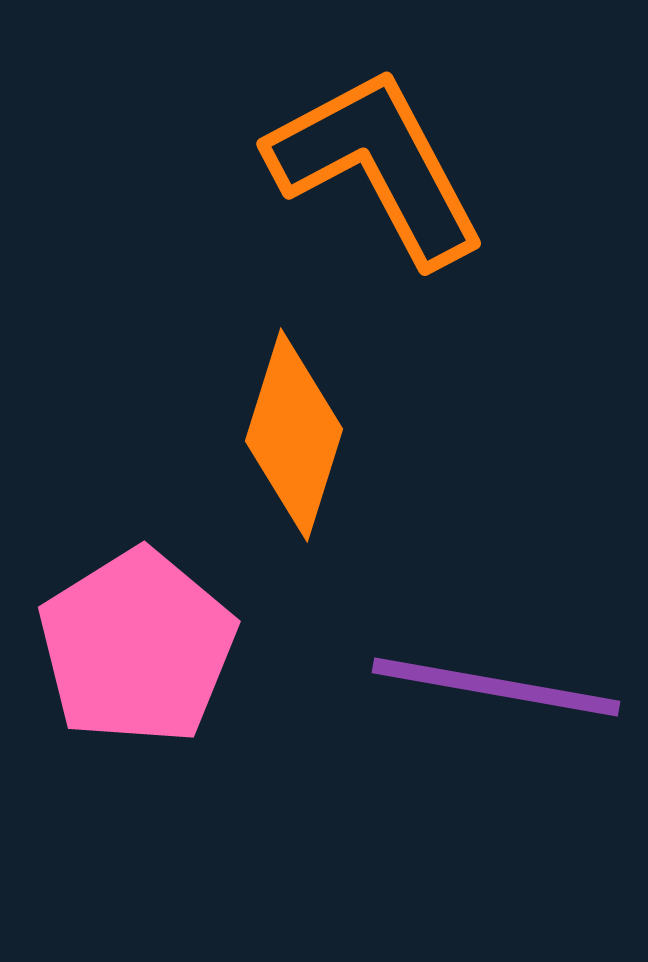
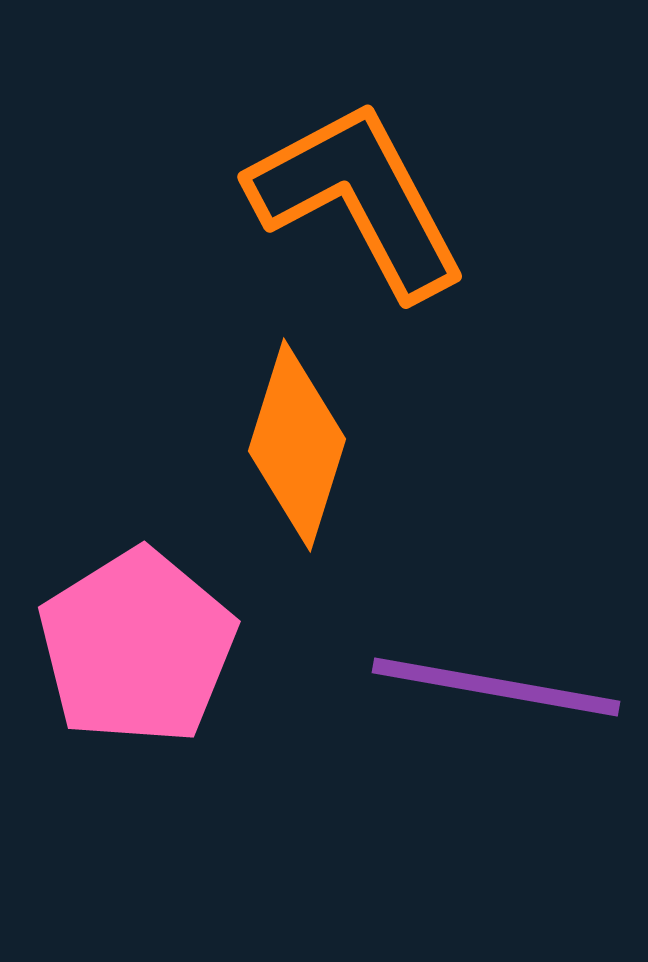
orange L-shape: moved 19 px left, 33 px down
orange diamond: moved 3 px right, 10 px down
